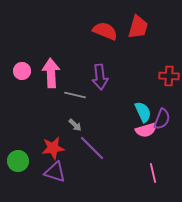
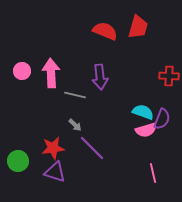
cyan semicircle: rotated 45 degrees counterclockwise
